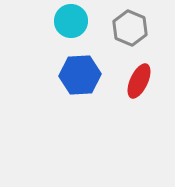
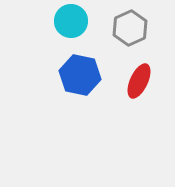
gray hexagon: rotated 12 degrees clockwise
blue hexagon: rotated 15 degrees clockwise
